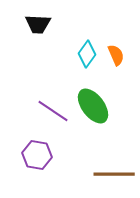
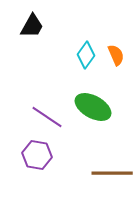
black trapezoid: moved 6 px left, 2 px down; rotated 64 degrees counterclockwise
cyan diamond: moved 1 px left, 1 px down
green ellipse: moved 1 px down; rotated 24 degrees counterclockwise
purple line: moved 6 px left, 6 px down
brown line: moved 2 px left, 1 px up
